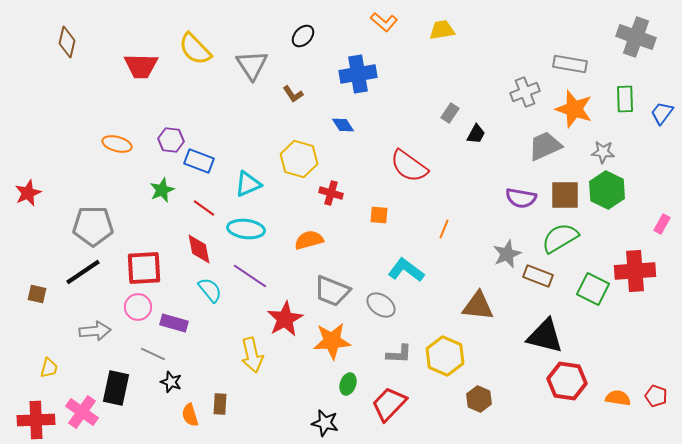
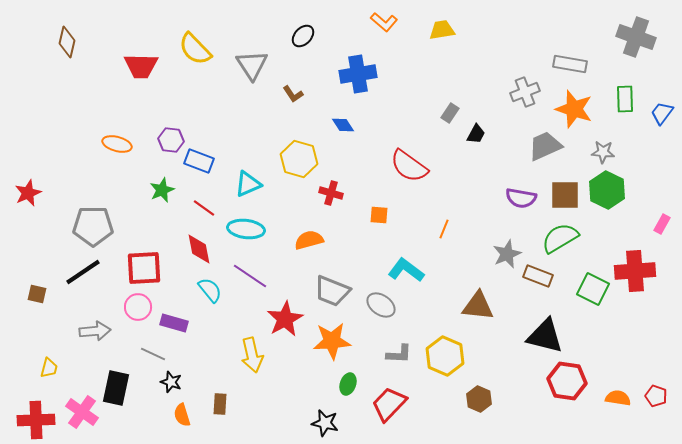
orange semicircle at (190, 415): moved 8 px left
